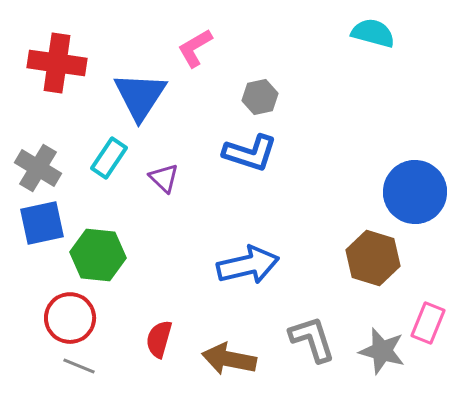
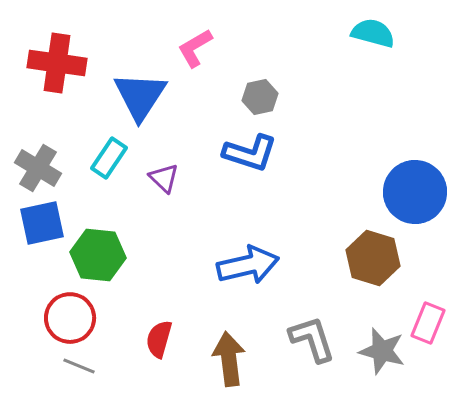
brown arrow: rotated 72 degrees clockwise
